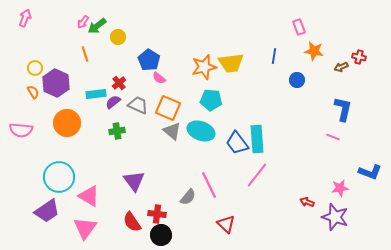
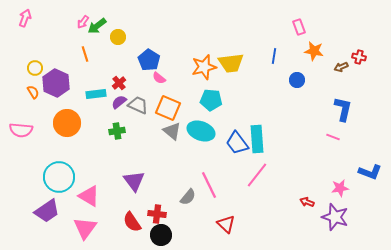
purple semicircle at (113, 102): moved 6 px right
